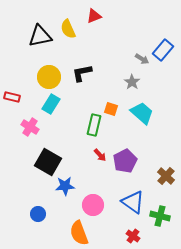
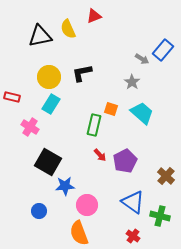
pink circle: moved 6 px left
blue circle: moved 1 px right, 3 px up
